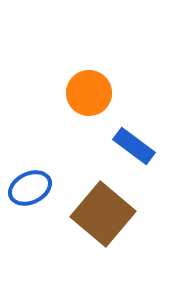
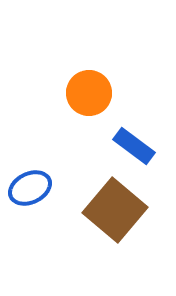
brown square: moved 12 px right, 4 px up
